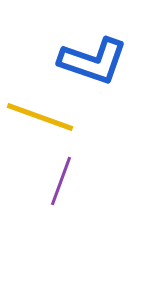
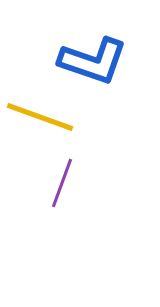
purple line: moved 1 px right, 2 px down
